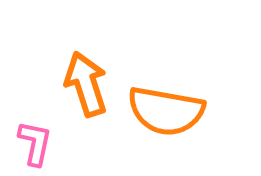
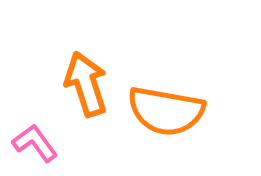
pink L-shape: rotated 48 degrees counterclockwise
